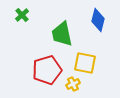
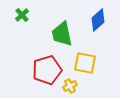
blue diamond: rotated 35 degrees clockwise
yellow cross: moved 3 px left, 2 px down
